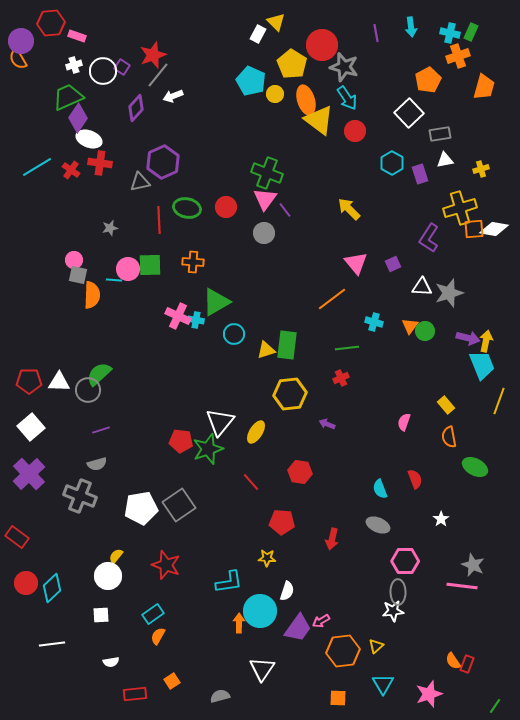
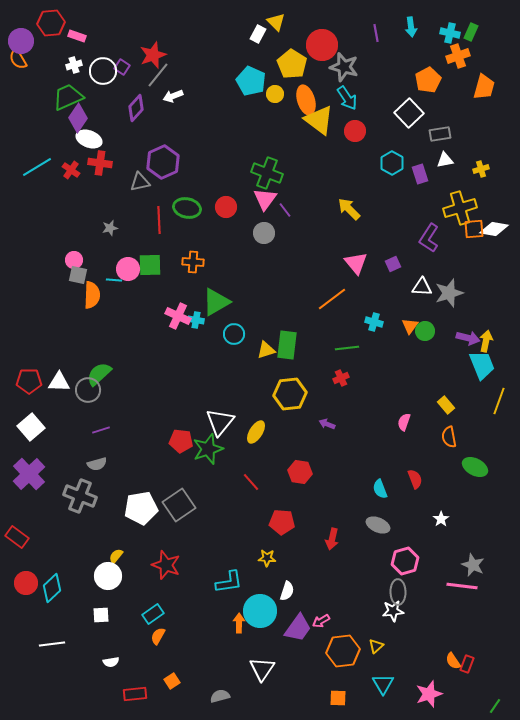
pink hexagon at (405, 561): rotated 16 degrees counterclockwise
